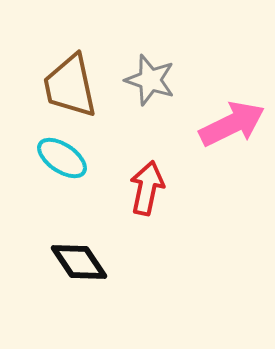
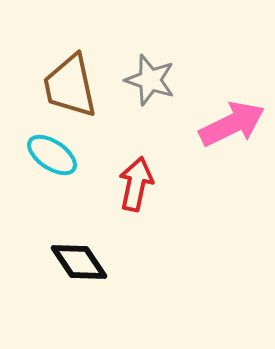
cyan ellipse: moved 10 px left, 3 px up
red arrow: moved 11 px left, 4 px up
